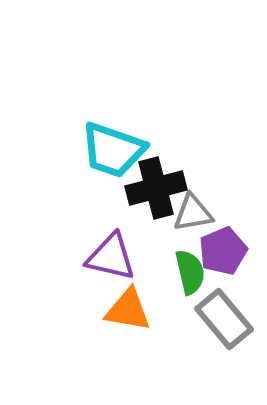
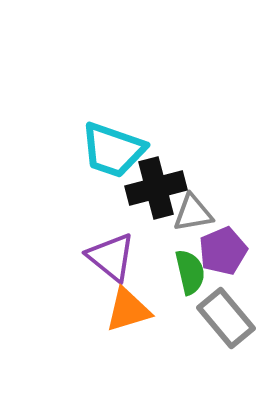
purple triangle: rotated 26 degrees clockwise
orange triangle: rotated 27 degrees counterclockwise
gray rectangle: moved 2 px right, 1 px up
